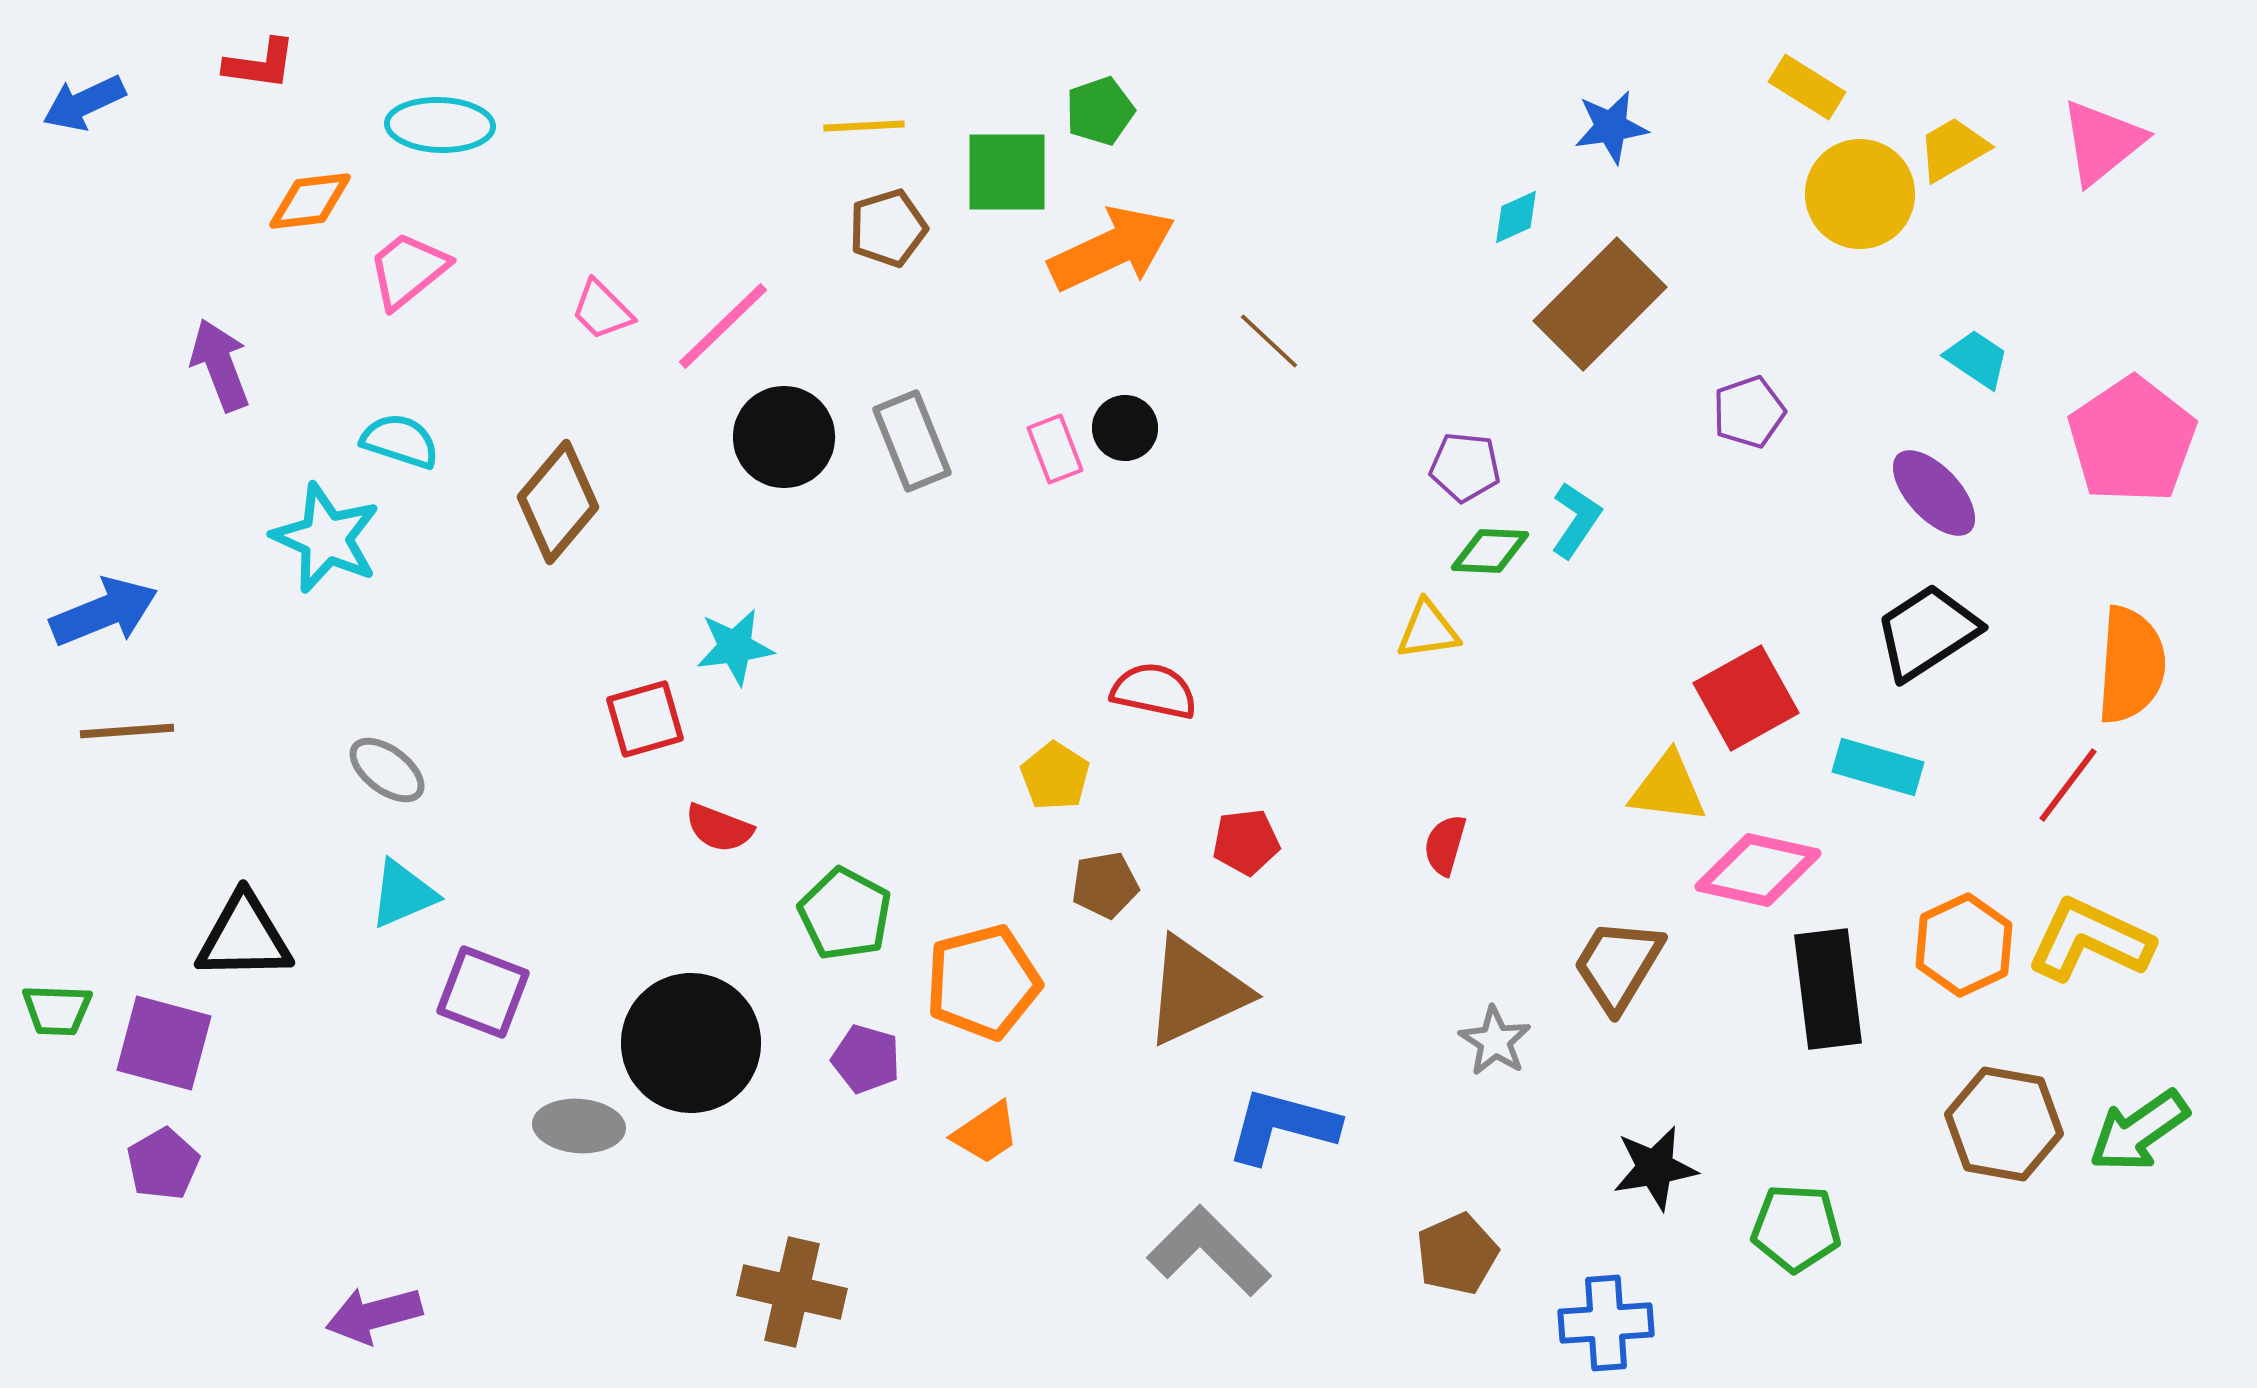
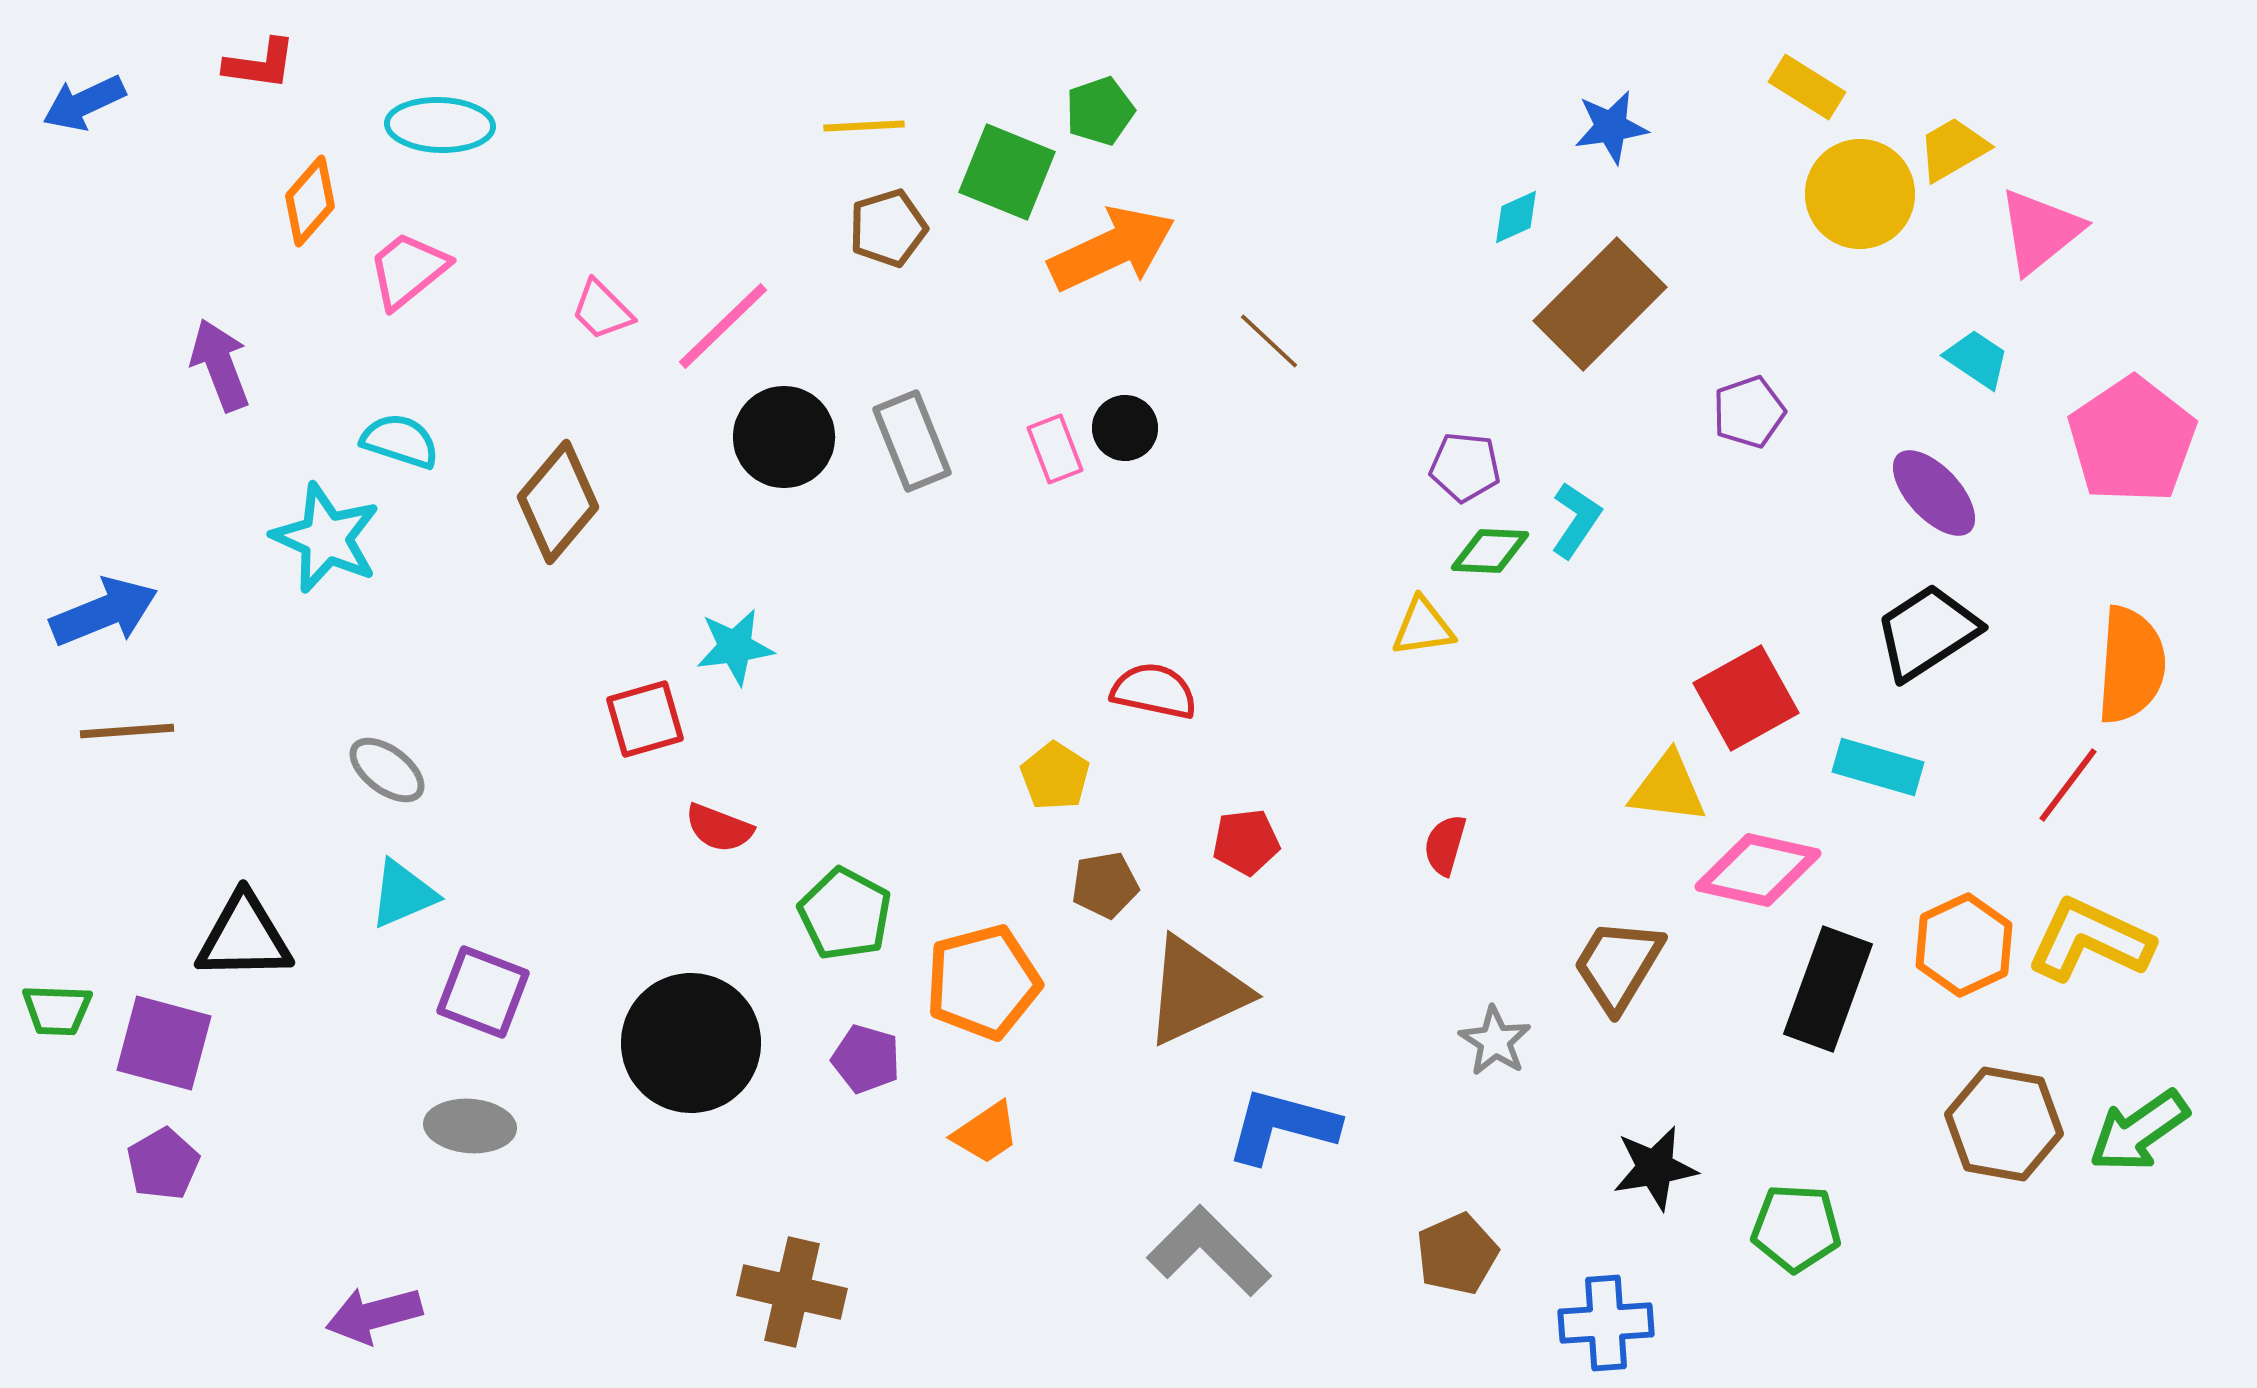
pink triangle at (2102, 142): moved 62 px left, 89 px down
green square at (1007, 172): rotated 22 degrees clockwise
orange diamond at (310, 201): rotated 42 degrees counterclockwise
yellow triangle at (1428, 630): moved 5 px left, 3 px up
black rectangle at (1828, 989): rotated 27 degrees clockwise
gray ellipse at (579, 1126): moved 109 px left
